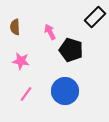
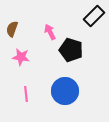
black rectangle: moved 1 px left, 1 px up
brown semicircle: moved 3 px left, 2 px down; rotated 21 degrees clockwise
pink star: moved 4 px up
pink line: rotated 42 degrees counterclockwise
